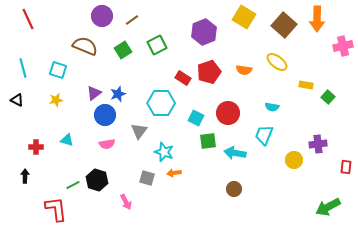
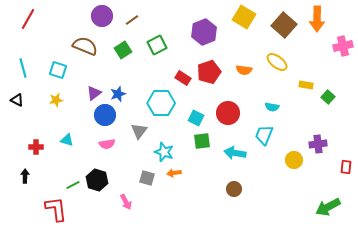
red line at (28, 19): rotated 55 degrees clockwise
green square at (208, 141): moved 6 px left
